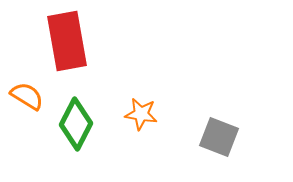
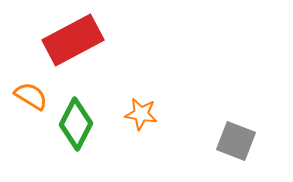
red rectangle: moved 6 px right, 1 px up; rotated 72 degrees clockwise
orange semicircle: moved 4 px right
gray square: moved 17 px right, 4 px down
